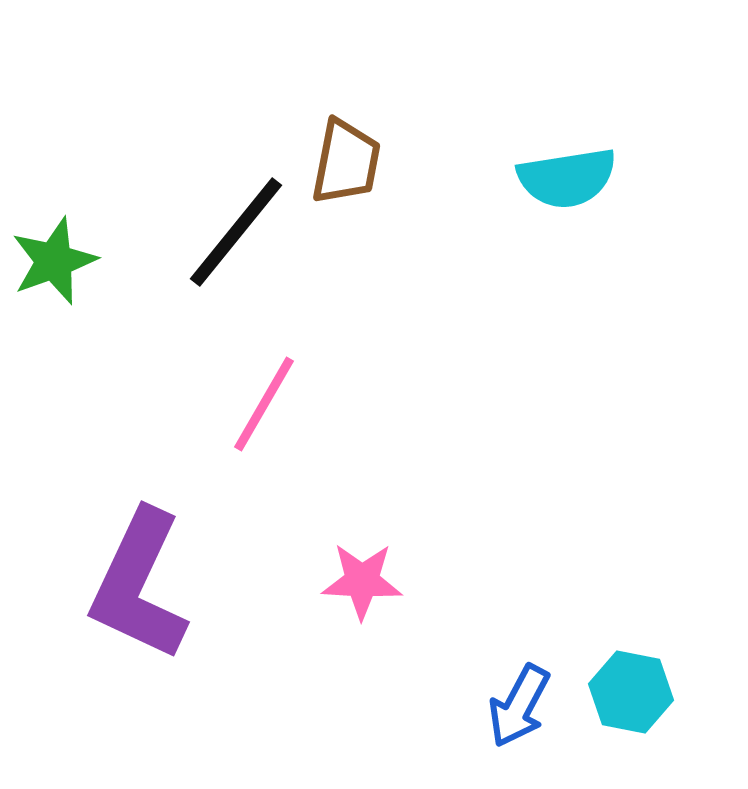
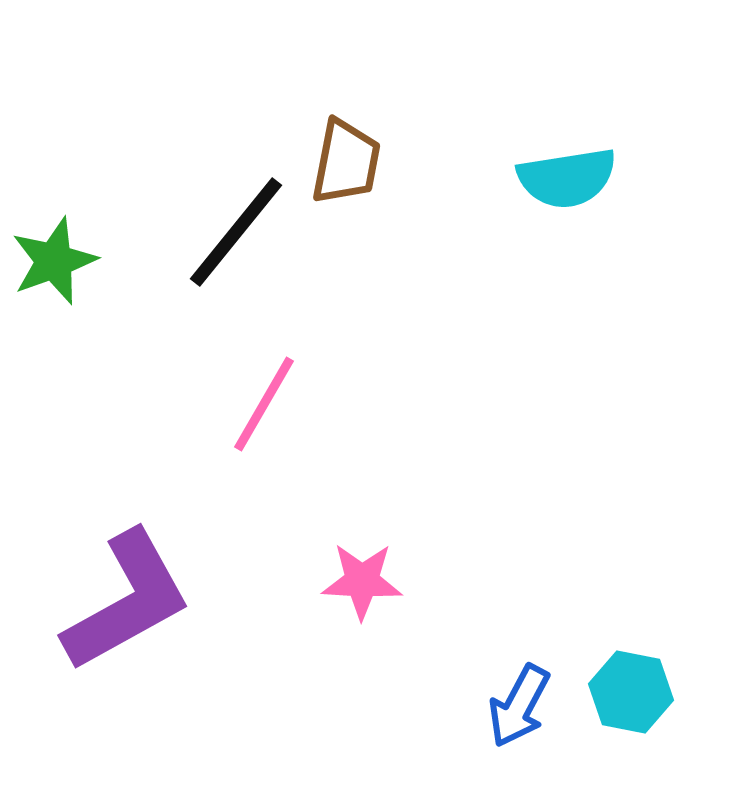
purple L-shape: moved 12 px left, 16 px down; rotated 144 degrees counterclockwise
